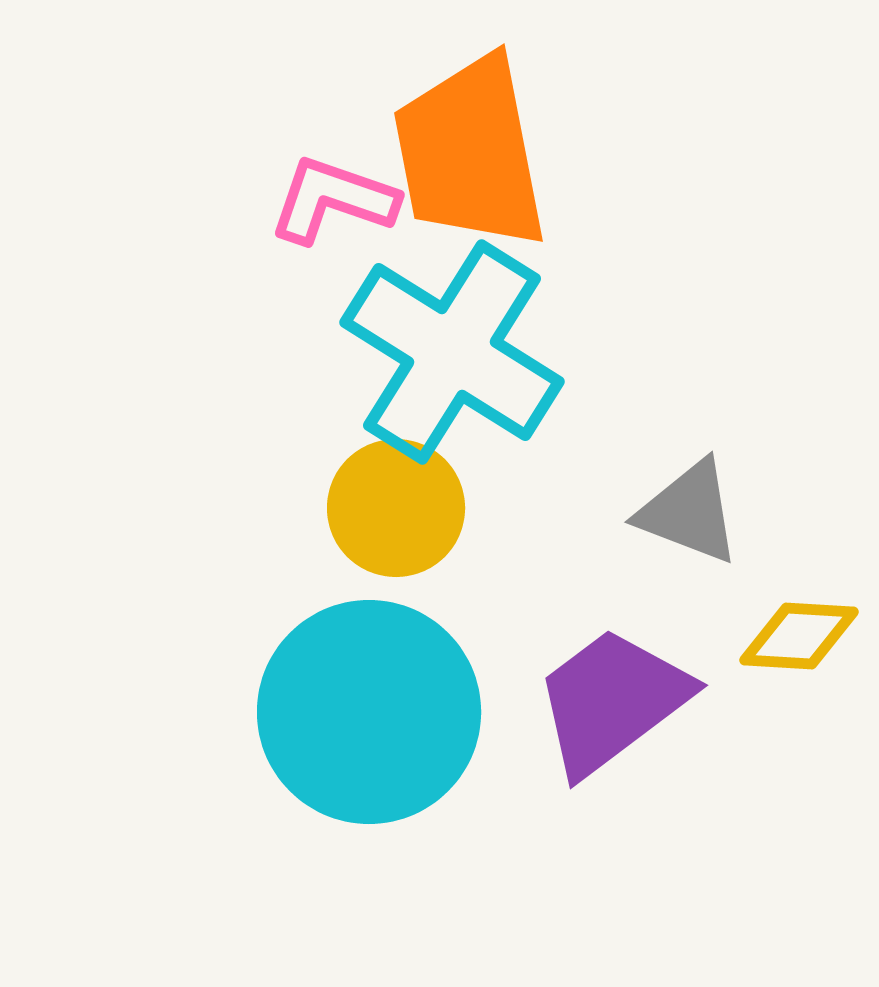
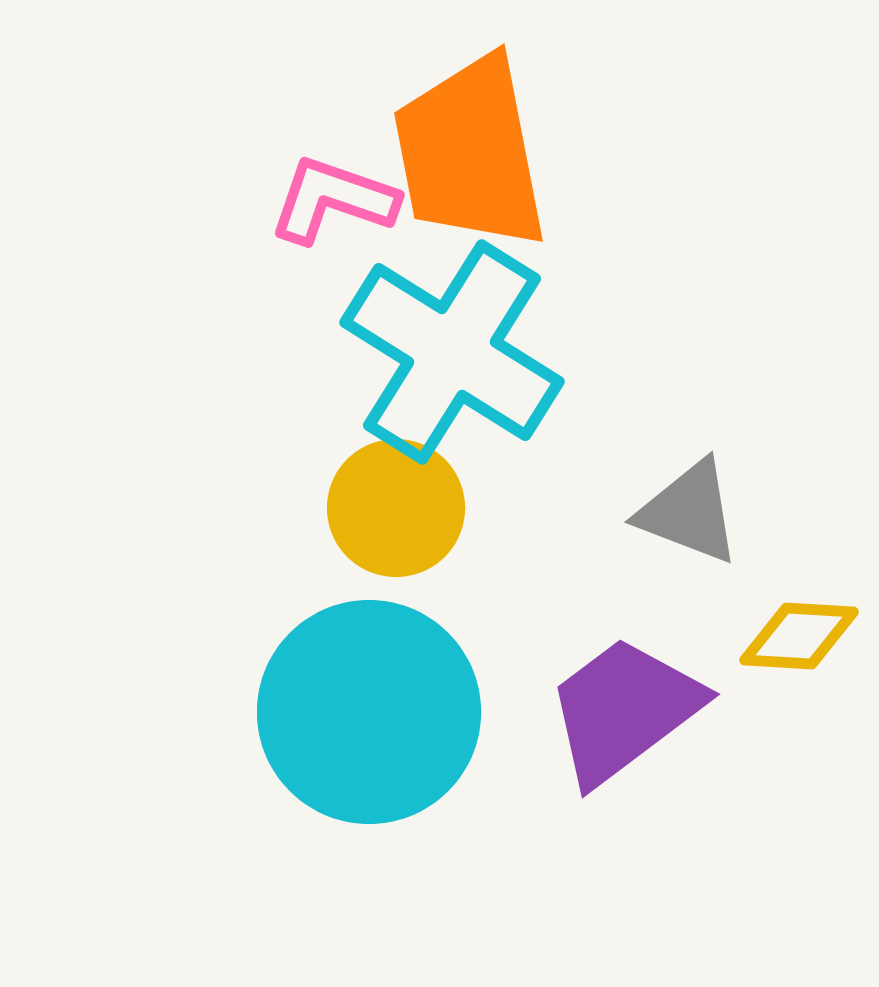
purple trapezoid: moved 12 px right, 9 px down
